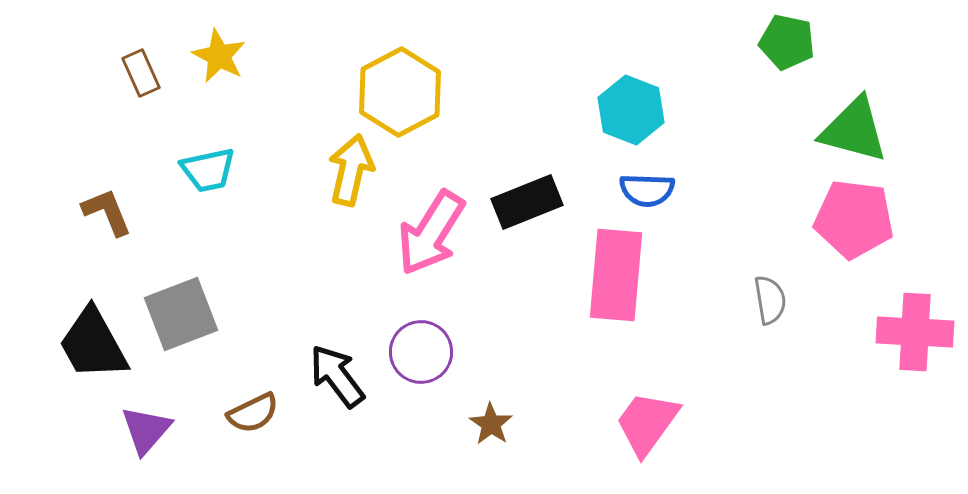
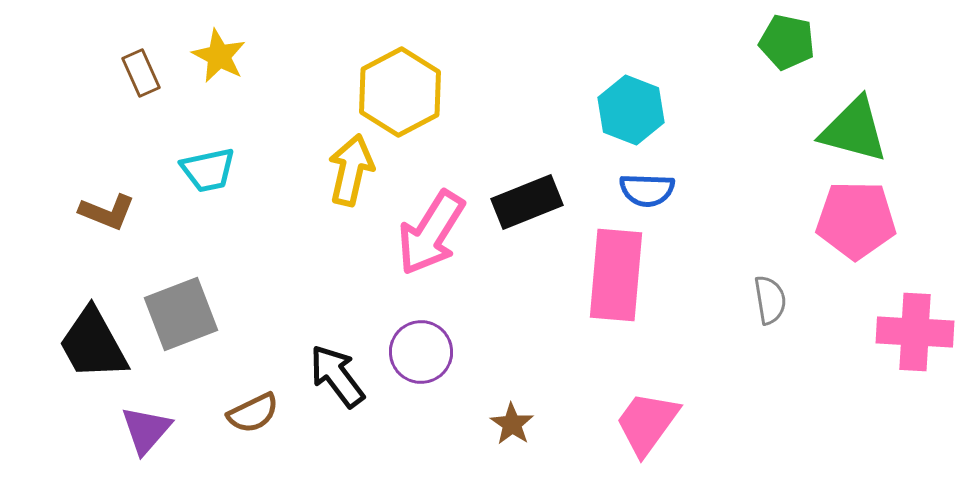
brown L-shape: rotated 134 degrees clockwise
pink pentagon: moved 2 px right, 1 px down; rotated 6 degrees counterclockwise
brown star: moved 21 px right
